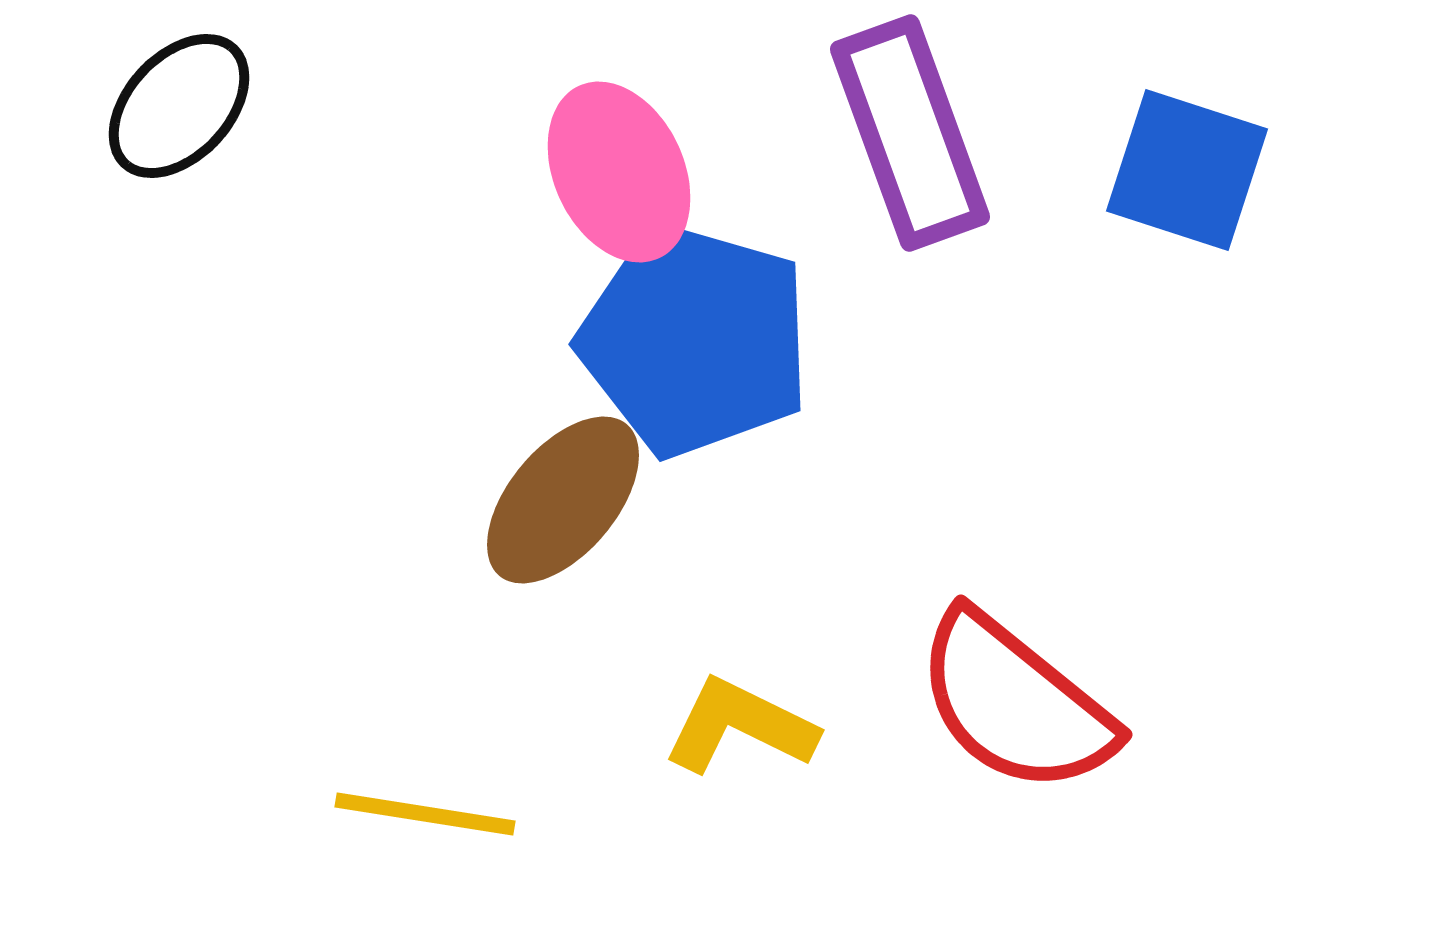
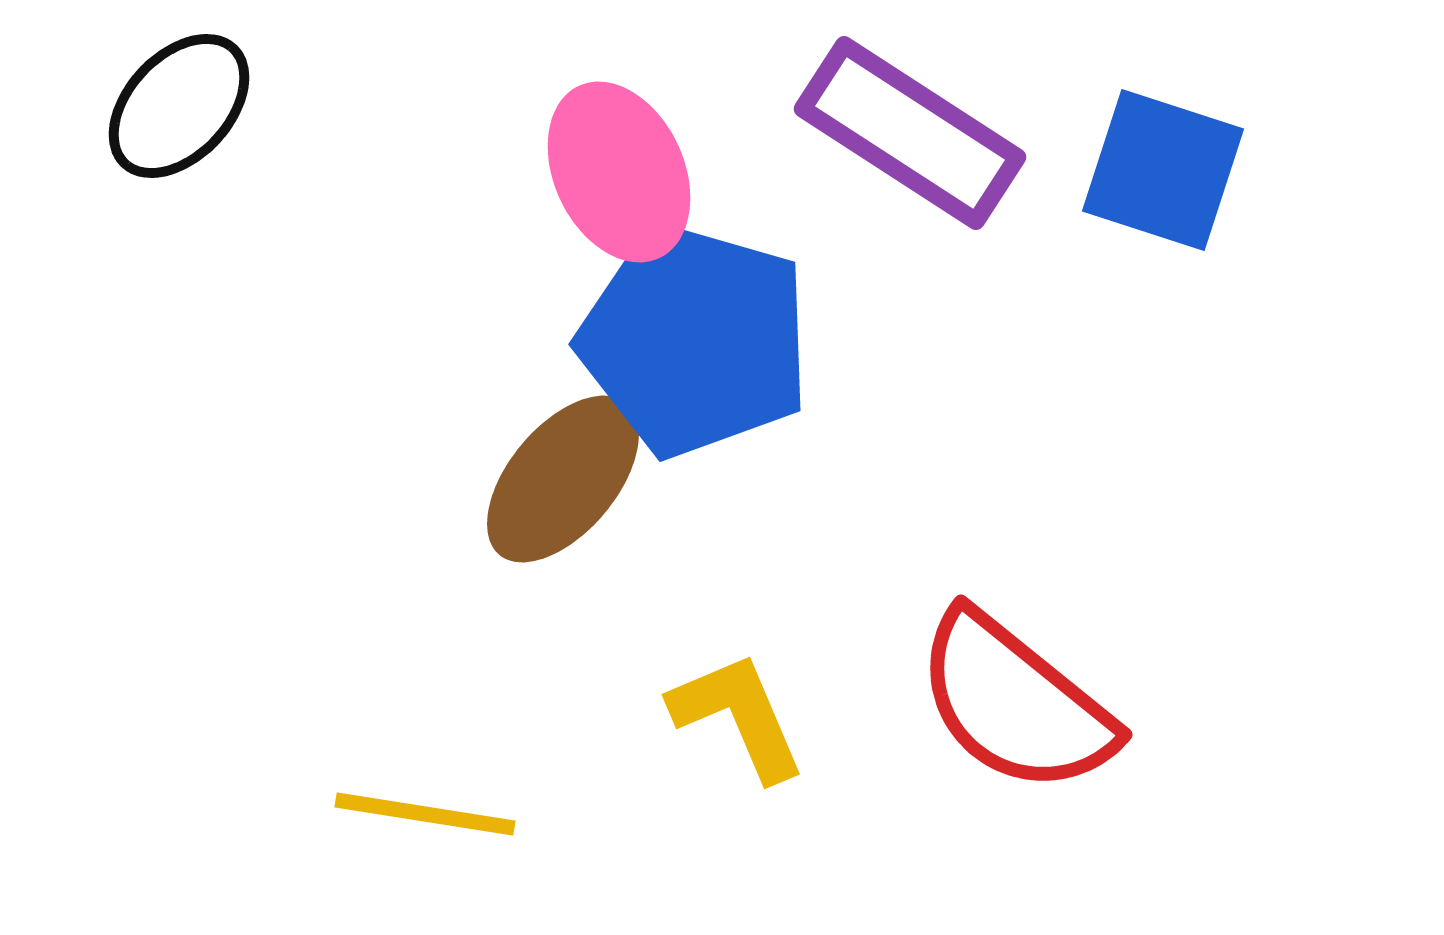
purple rectangle: rotated 37 degrees counterclockwise
blue square: moved 24 px left
brown ellipse: moved 21 px up
yellow L-shape: moved 2 px left, 10 px up; rotated 41 degrees clockwise
